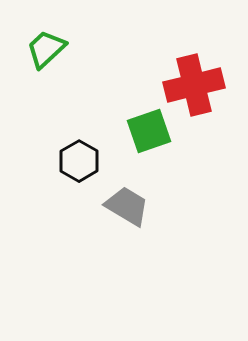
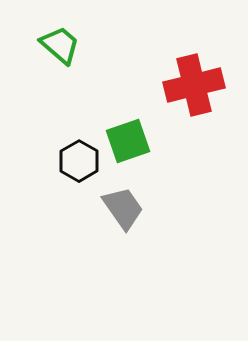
green trapezoid: moved 14 px right, 4 px up; rotated 84 degrees clockwise
green square: moved 21 px left, 10 px down
gray trapezoid: moved 4 px left, 2 px down; rotated 24 degrees clockwise
